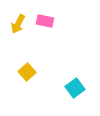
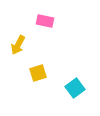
yellow arrow: moved 21 px down
yellow square: moved 11 px right, 1 px down; rotated 24 degrees clockwise
